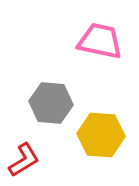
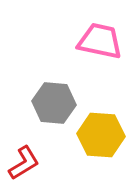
gray hexagon: moved 3 px right
red L-shape: moved 3 px down
